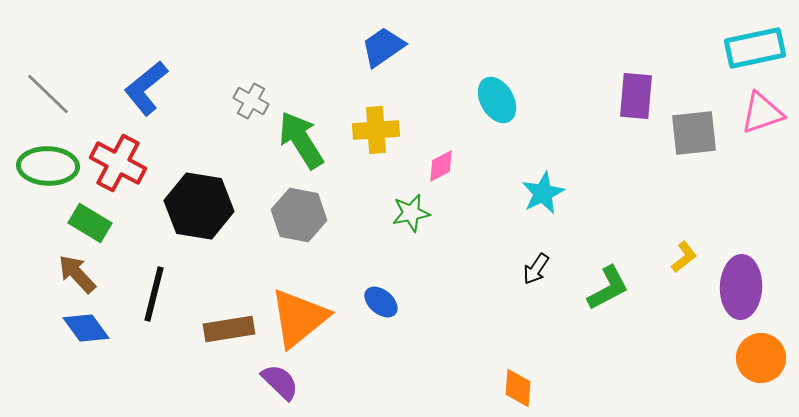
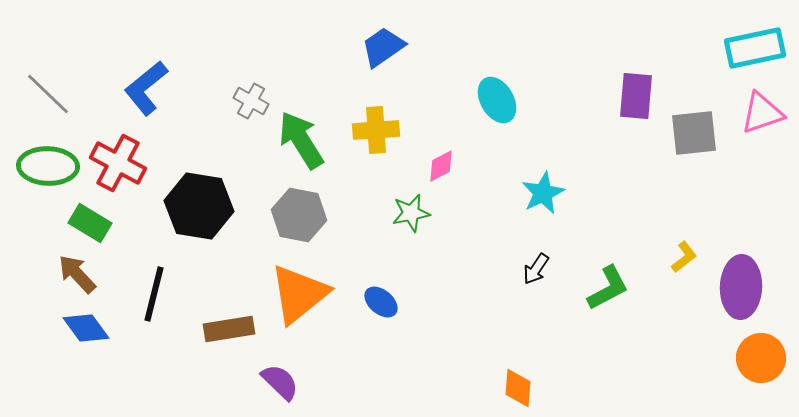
orange triangle: moved 24 px up
